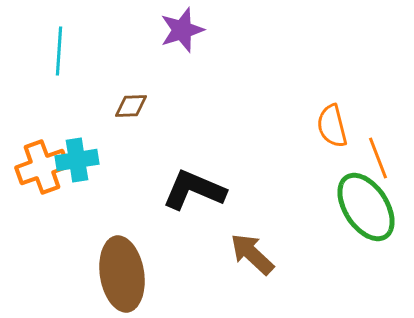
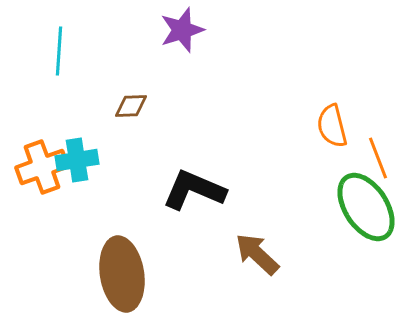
brown arrow: moved 5 px right
